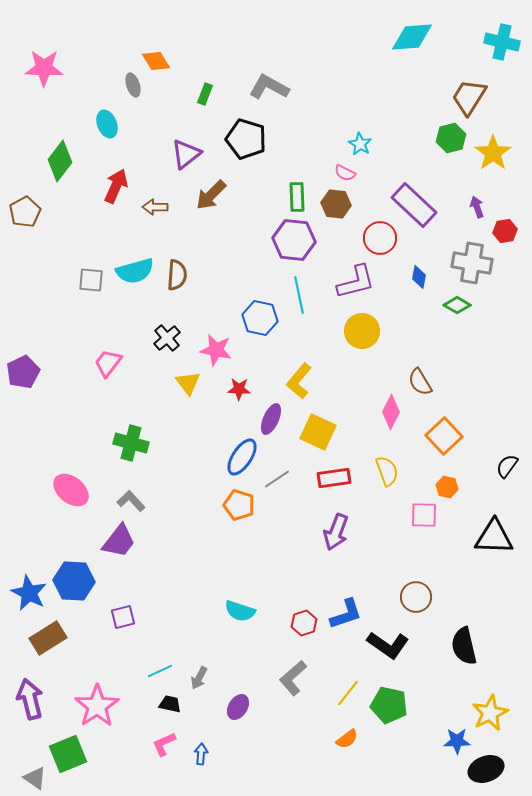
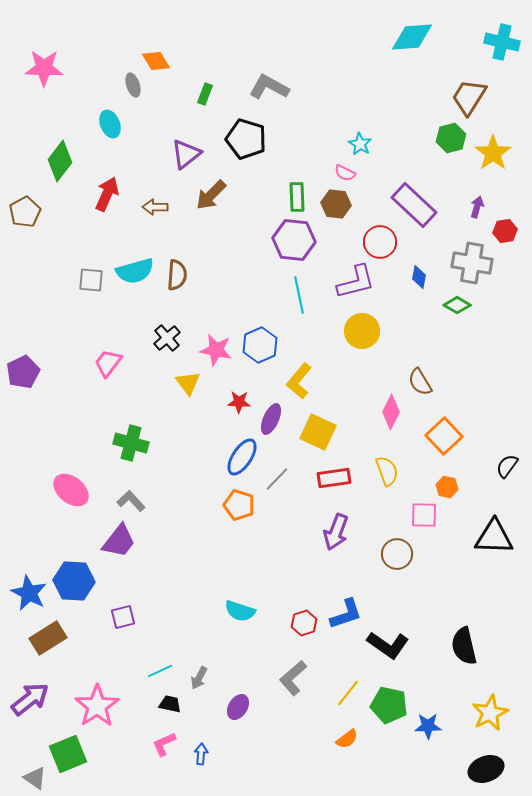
cyan ellipse at (107, 124): moved 3 px right
red arrow at (116, 186): moved 9 px left, 8 px down
purple arrow at (477, 207): rotated 35 degrees clockwise
red circle at (380, 238): moved 4 px down
blue hexagon at (260, 318): moved 27 px down; rotated 24 degrees clockwise
red star at (239, 389): moved 13 px down
gray line at (277, 479): rotated 12 degrees counterclockwise
brown circle at (416, 597): moved 19 px left, 43 px up
purple arrow at (30, 699): rotated 66 degrees clockwise
blue star at (457, 741): moved 29 px left, 15 px up
